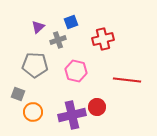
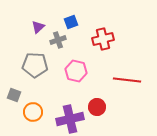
gray square: moved 4 px left, 1 px down
purple cross: moved 2 px left, 4 px down
